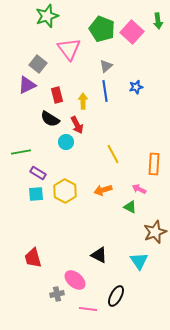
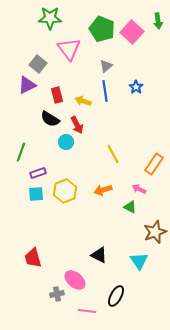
green star: moved 3 px right, 2 px down; rotated 20 degrees clockwise
blue star: rotated 24 degrees counterclockwise
yellow arrow: rotated 70 degrees counterclockwise
green line: rotated 60 degrees counterclockwise
orange rectangle: rotated 30 degrees clockwise
purple rectangle: rotated 49 degrees counterclockwise
yellow hexagon: rotated 10 degrees clockwise
pink line: moved 1 px left, 2 px down
